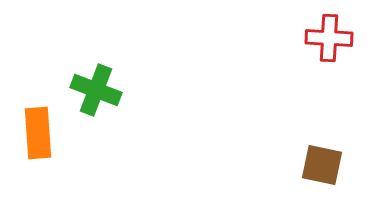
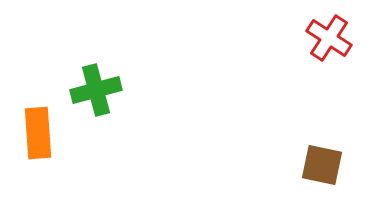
red cross: rotated 30 degrees clockwise
green cross: rotated 36 degrees counterclockwise
